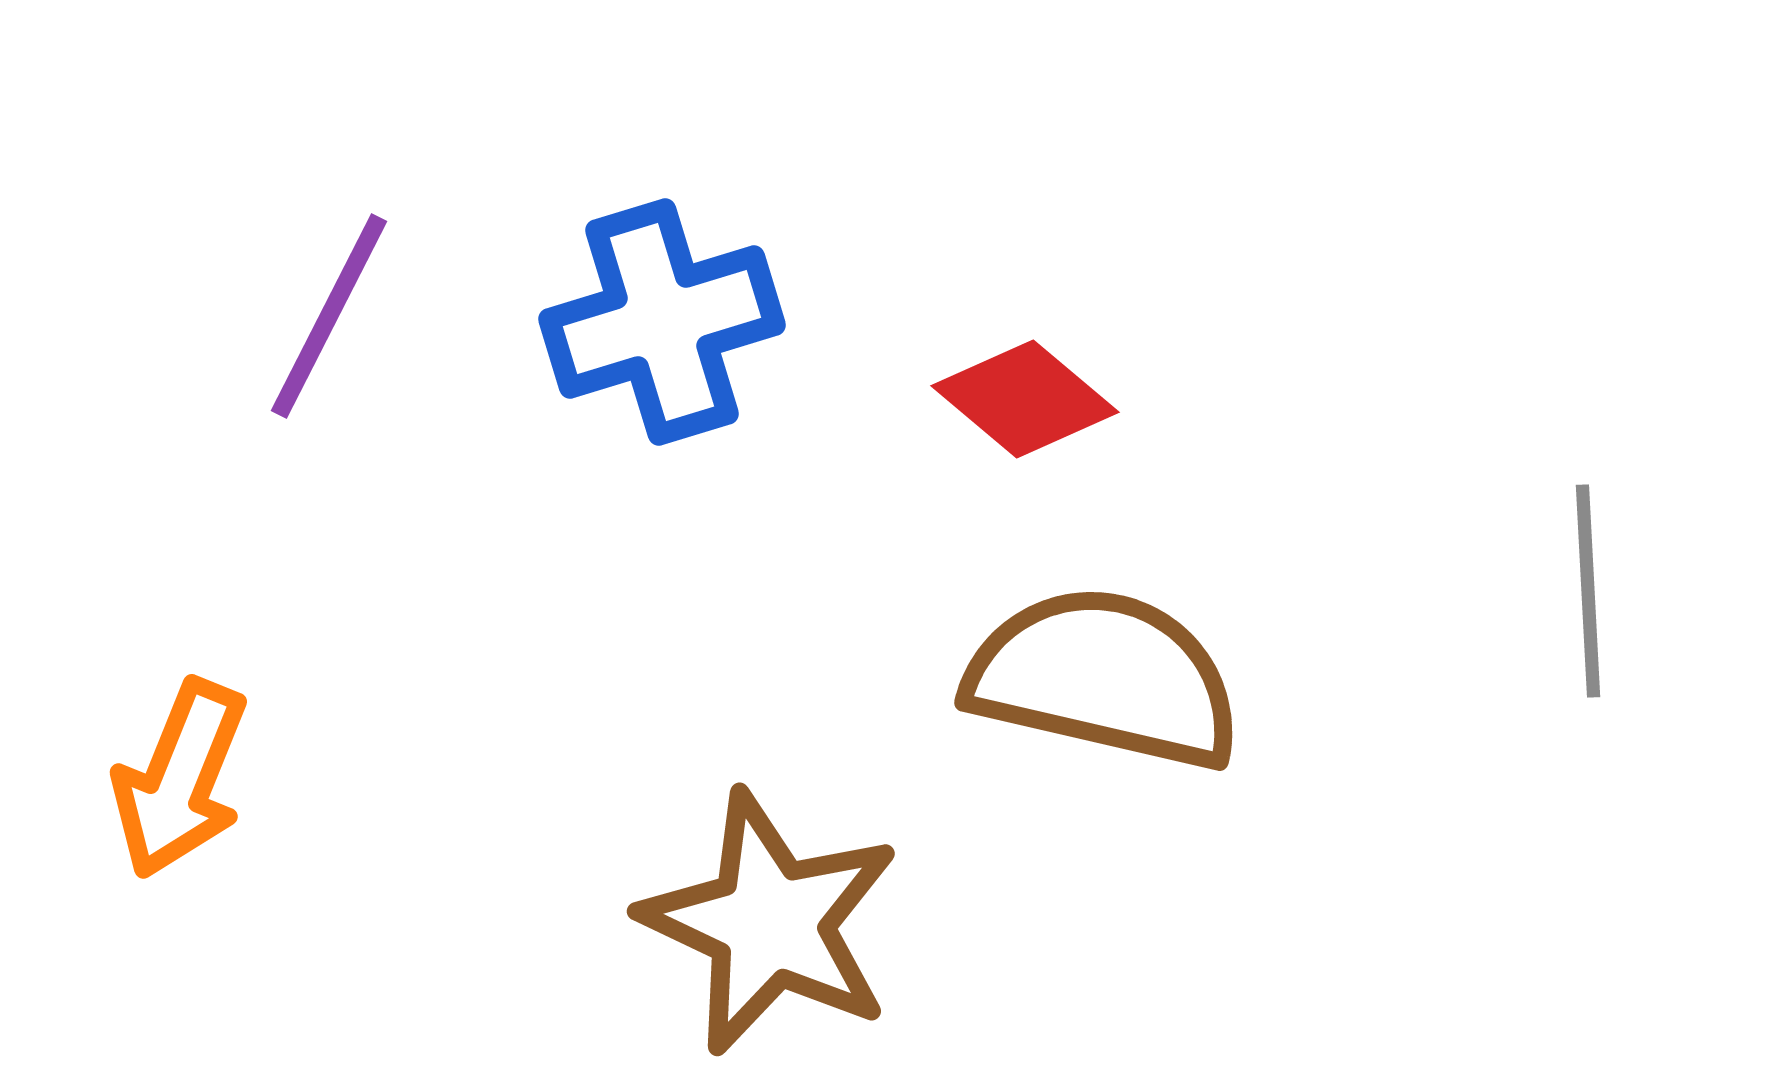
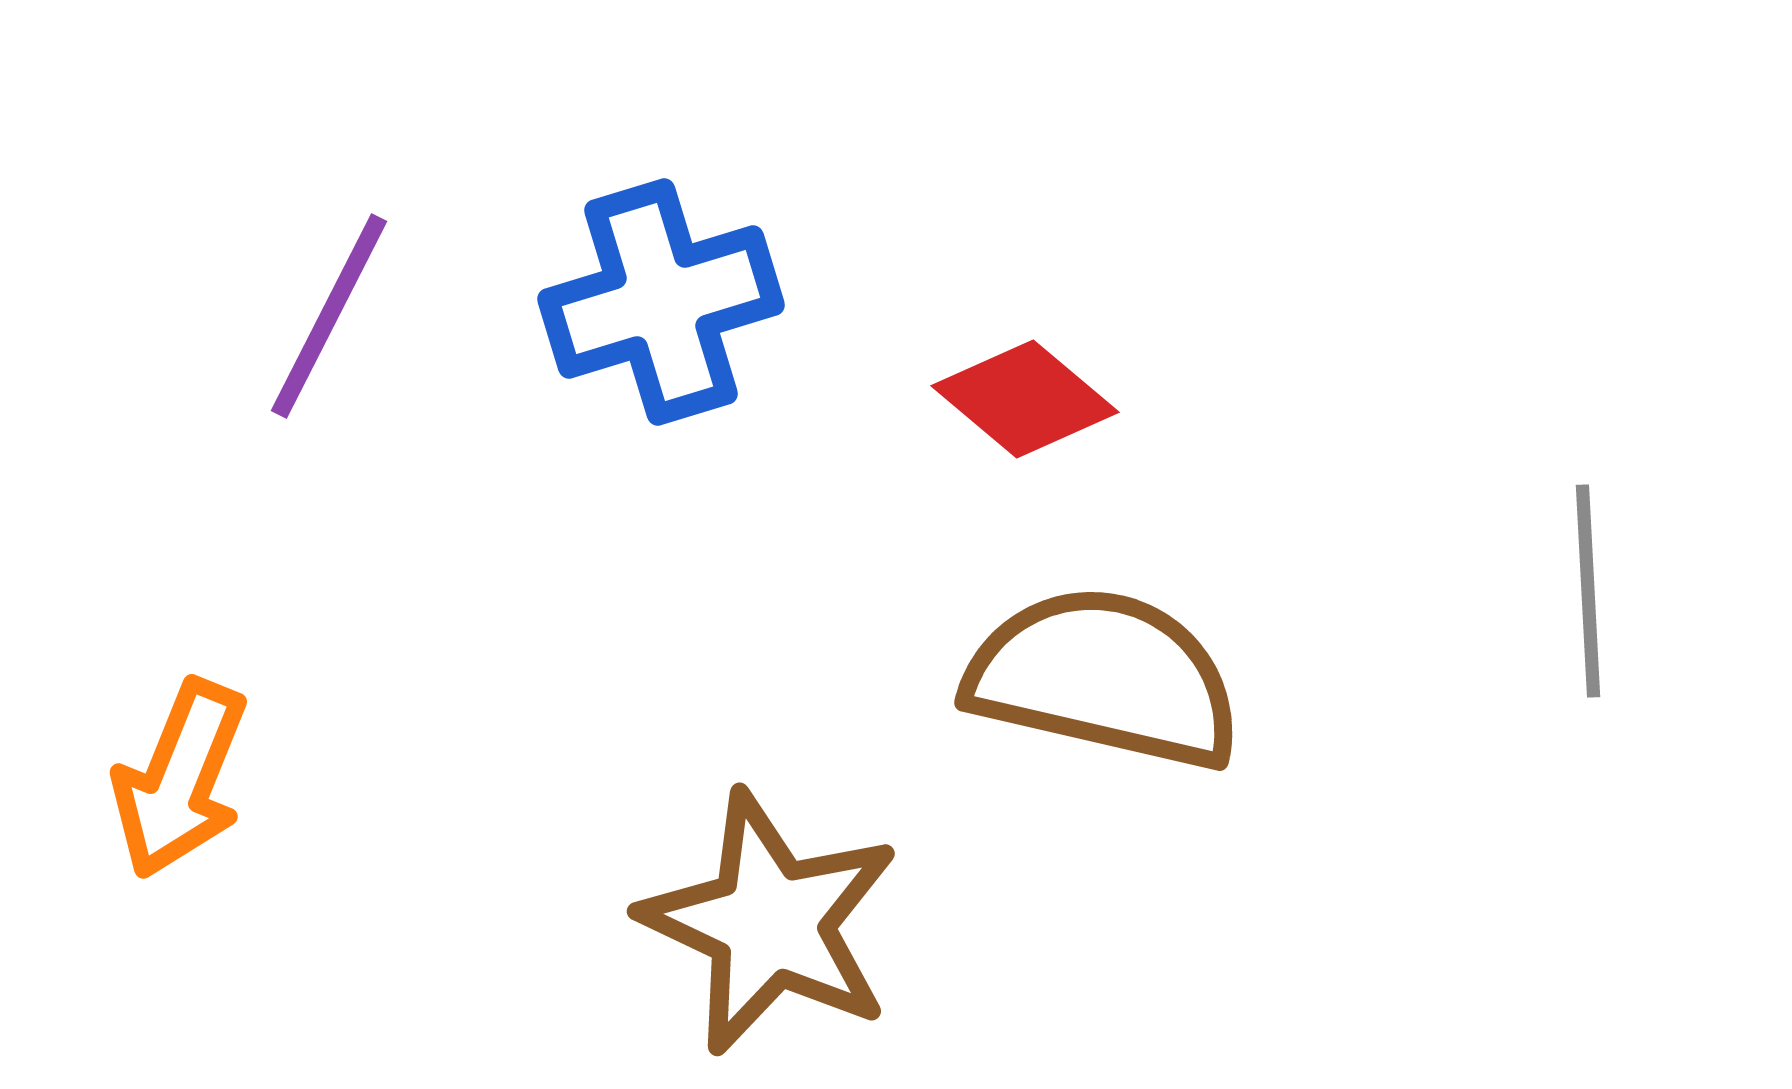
blue cross: moved 1 px left, 20 px up
